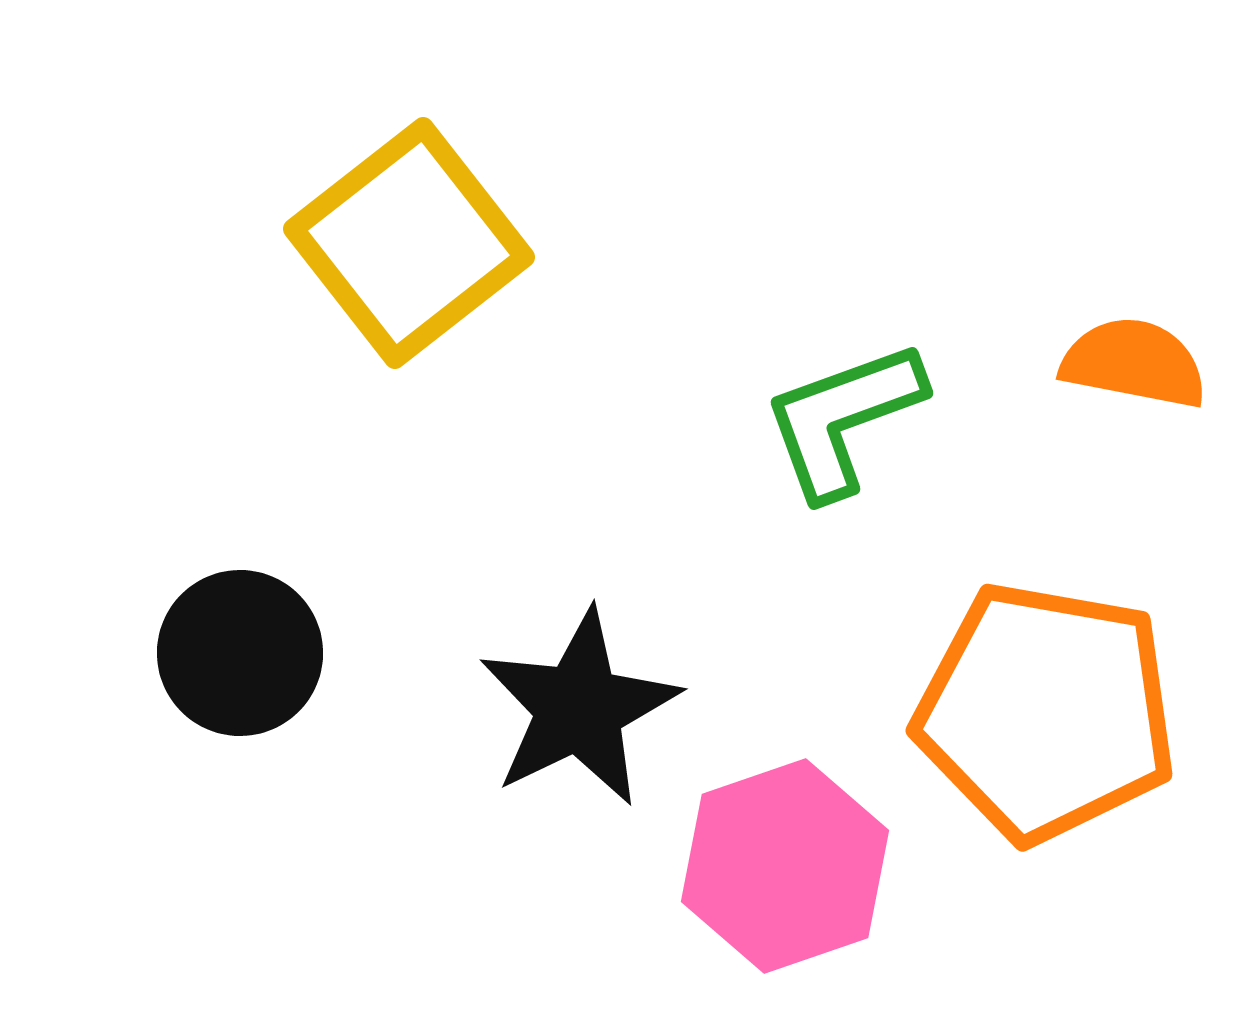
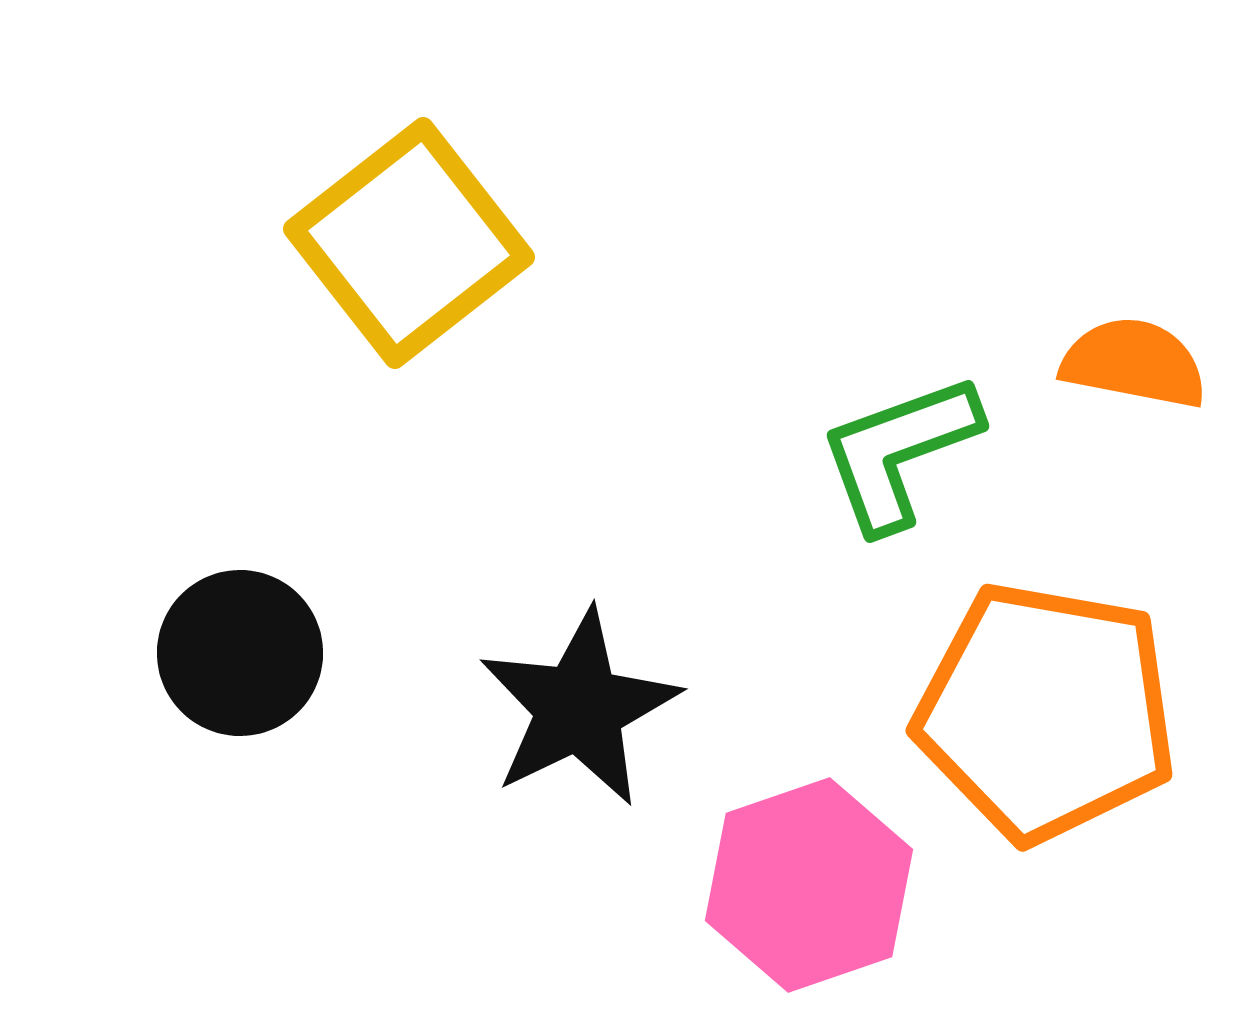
green L-shape: moved 56 px right, 33 px down
pink hexagon: moved 24 px right, 19 px down
